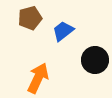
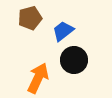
black circle: moved 21 px left
